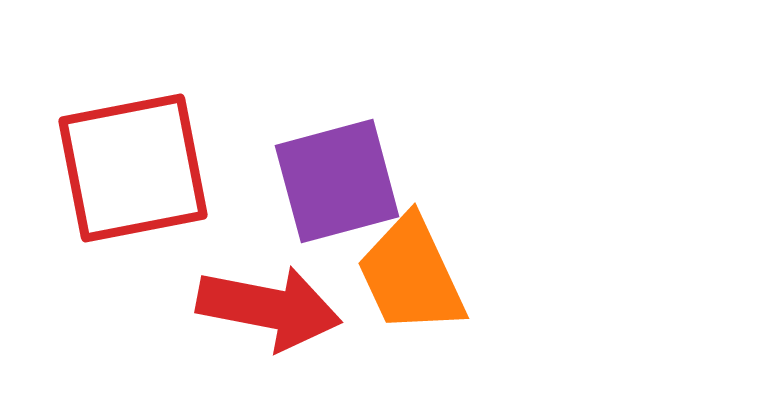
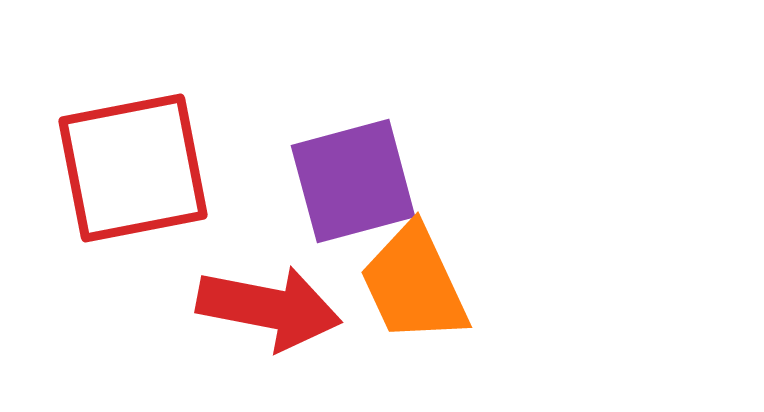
purple square: moved 16 px right
orange trapezoid: moved 3 px right, 9 px down
